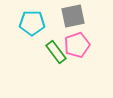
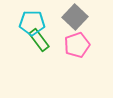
gray square: moved 2 px right, 1 px down; rotated 35 degrees counterclockwise
green rectangle: moved 17 px left, 12 px up
